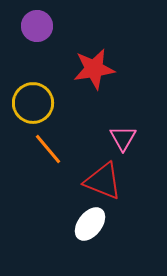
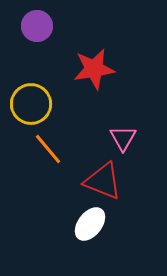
yellow circle: moved 2 px left, 1 px down
